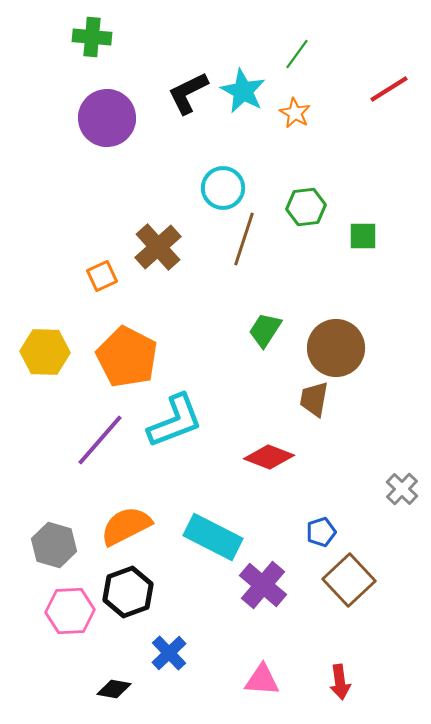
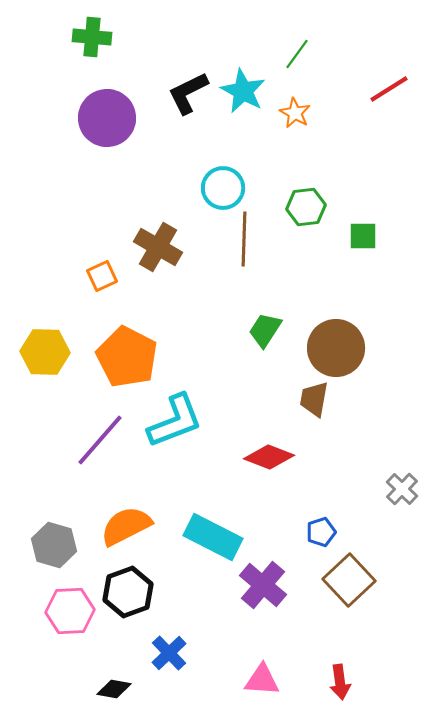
brown line: rotated 16 degrees counterclockwise
brown cross: rotated 18 degrees counterclockwise
